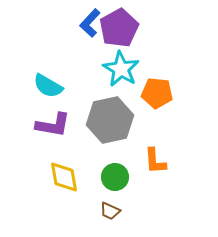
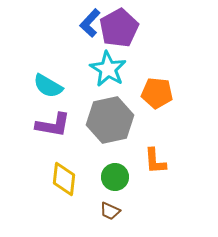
cyan star: moved 13 px left
yellow diamond: moved 2 px down; rotated 16 degrees clockwise
